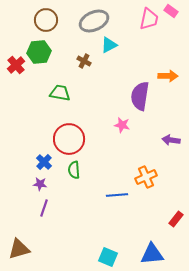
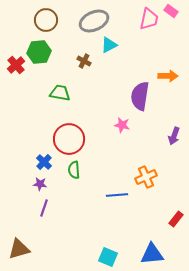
purple arrow: moved 3 px right, 4 px up; rotated 78 degrees counterclockwise
